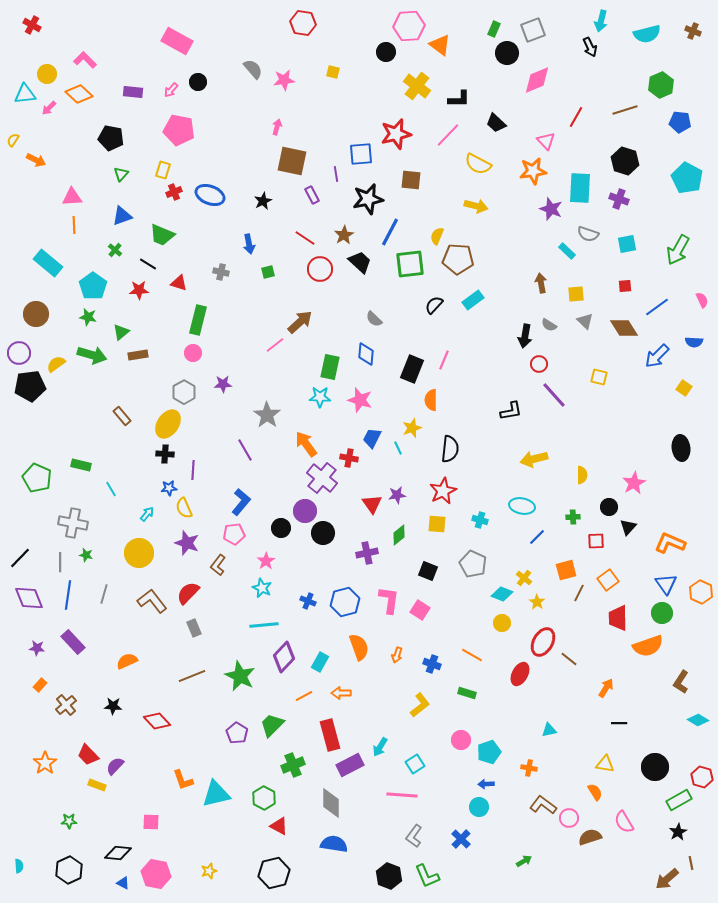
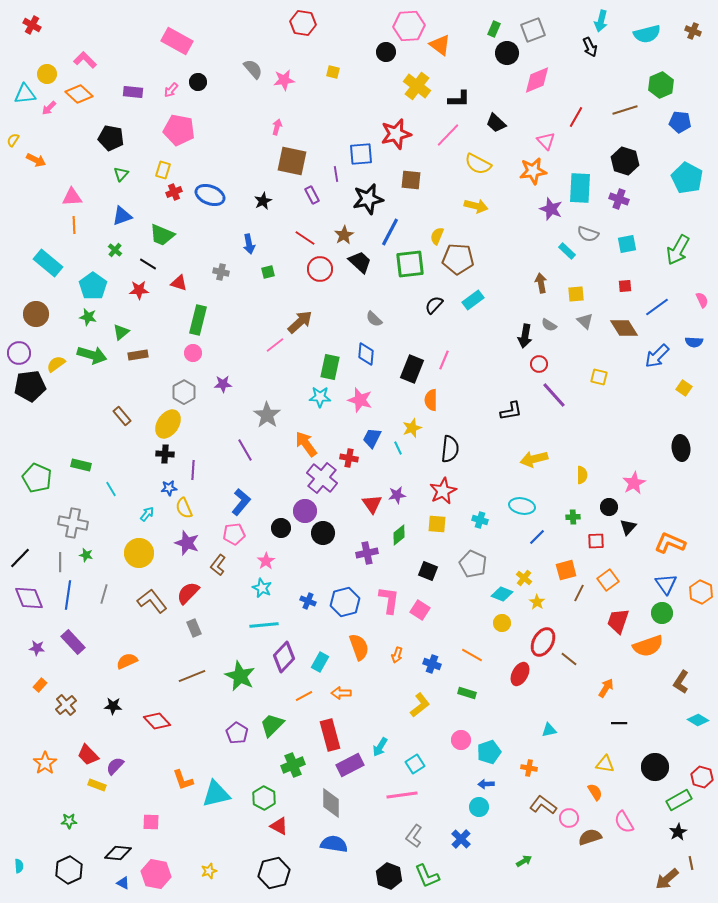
red trapezoid at (618, 618): moved 3 px down; rotated 20 degrees clockwise
pink line at (402, 795): rotated 12 degrees counterclockwise
